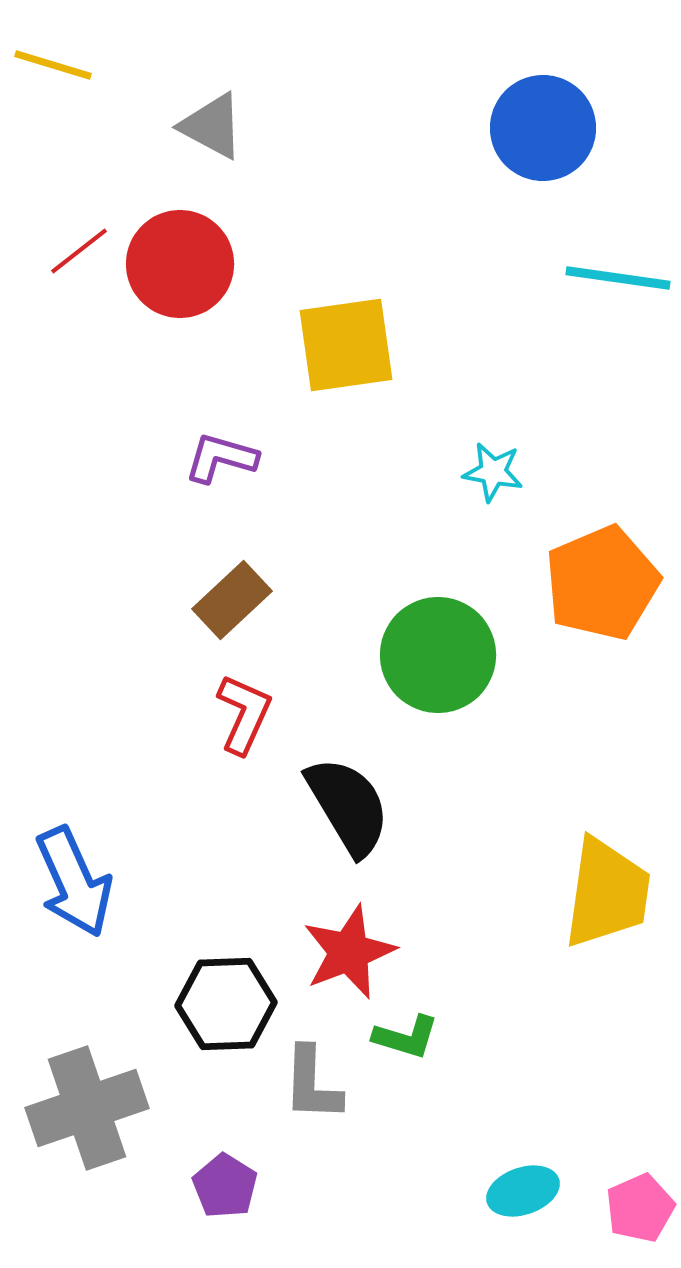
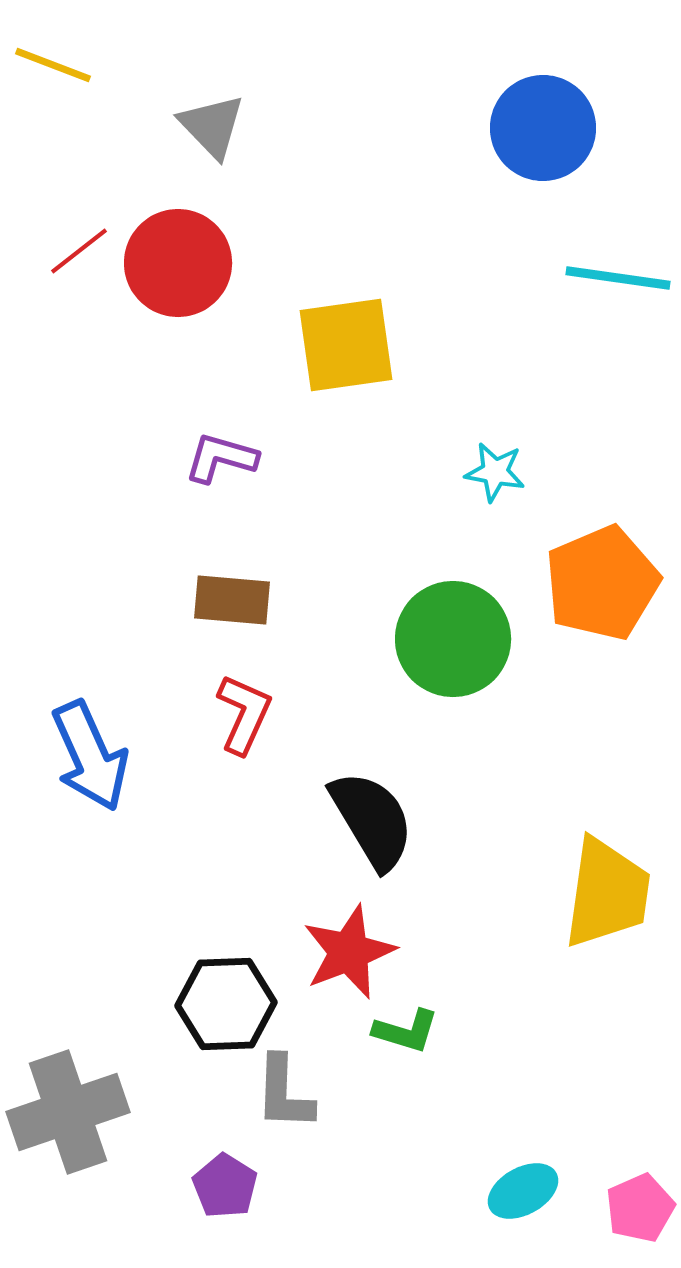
yellow line: rotated 4 degrees clockwise
gray triangle: rotated 18 degrees clockwise
red circle: moved 2 px left, 1 px up
cyan star: moved 2 px right
brown rectangle: rotated 48 degrees clockwise
green circle: moved 15 px right, 16 px up
black semicircle: moved 24 px right, 14 px down
blue arrow: moved 16 px right, 126 px up
green L-shape: moved 6 px up
gray L-shape: moved 28 px left, 9 px down
gray cross: moved 19 px left, 4 px down
cyan ellipse: rotated 10 degrees counterclockwise
